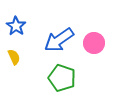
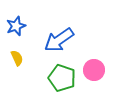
blue star: rotated 18 degrees clockwise
pink circle: moved 27 px down
yellow semicircle: moved 3 px right, 1 px down
